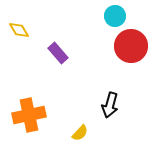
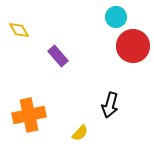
cyan circle: moved 1 px right, 1 px down
red circle: moved 2 px right
purple rectangle: moved 3 px down
